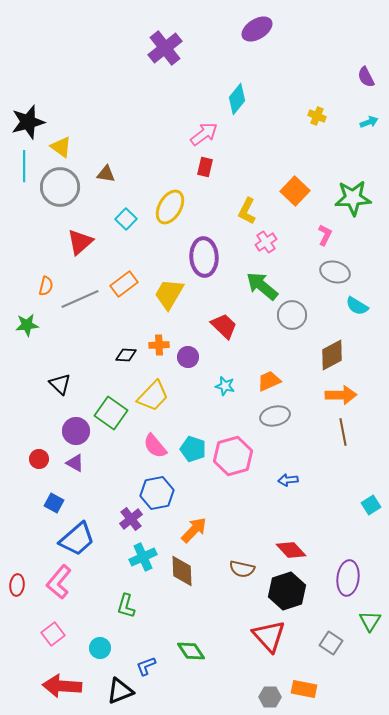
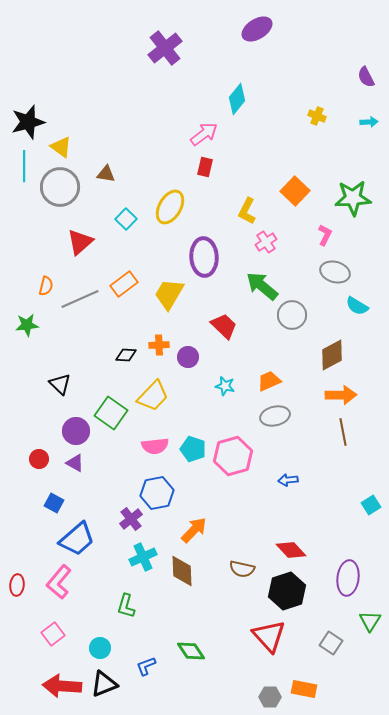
cyan arrow at (369, 122): rotated 18 degrees clockwise
pink semicircle at (155, 446): rotated 56 degrees counterclockwise
black triangle at (120, 691): moved 16 px left, 7 px up
